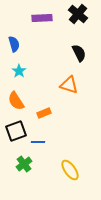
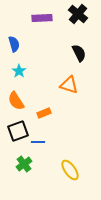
black square: moved 2 px right
